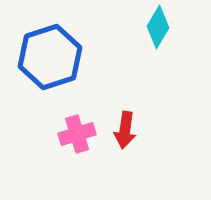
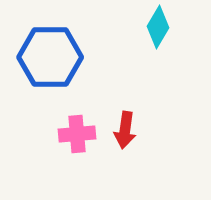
blue hexagon: rotated 18 degrees clockwise
pink cross: rotated 12 degrees clockwise
